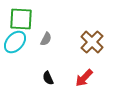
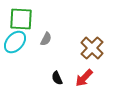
brown cross: moved 6 px down
black semicircle: moved 9 px right
